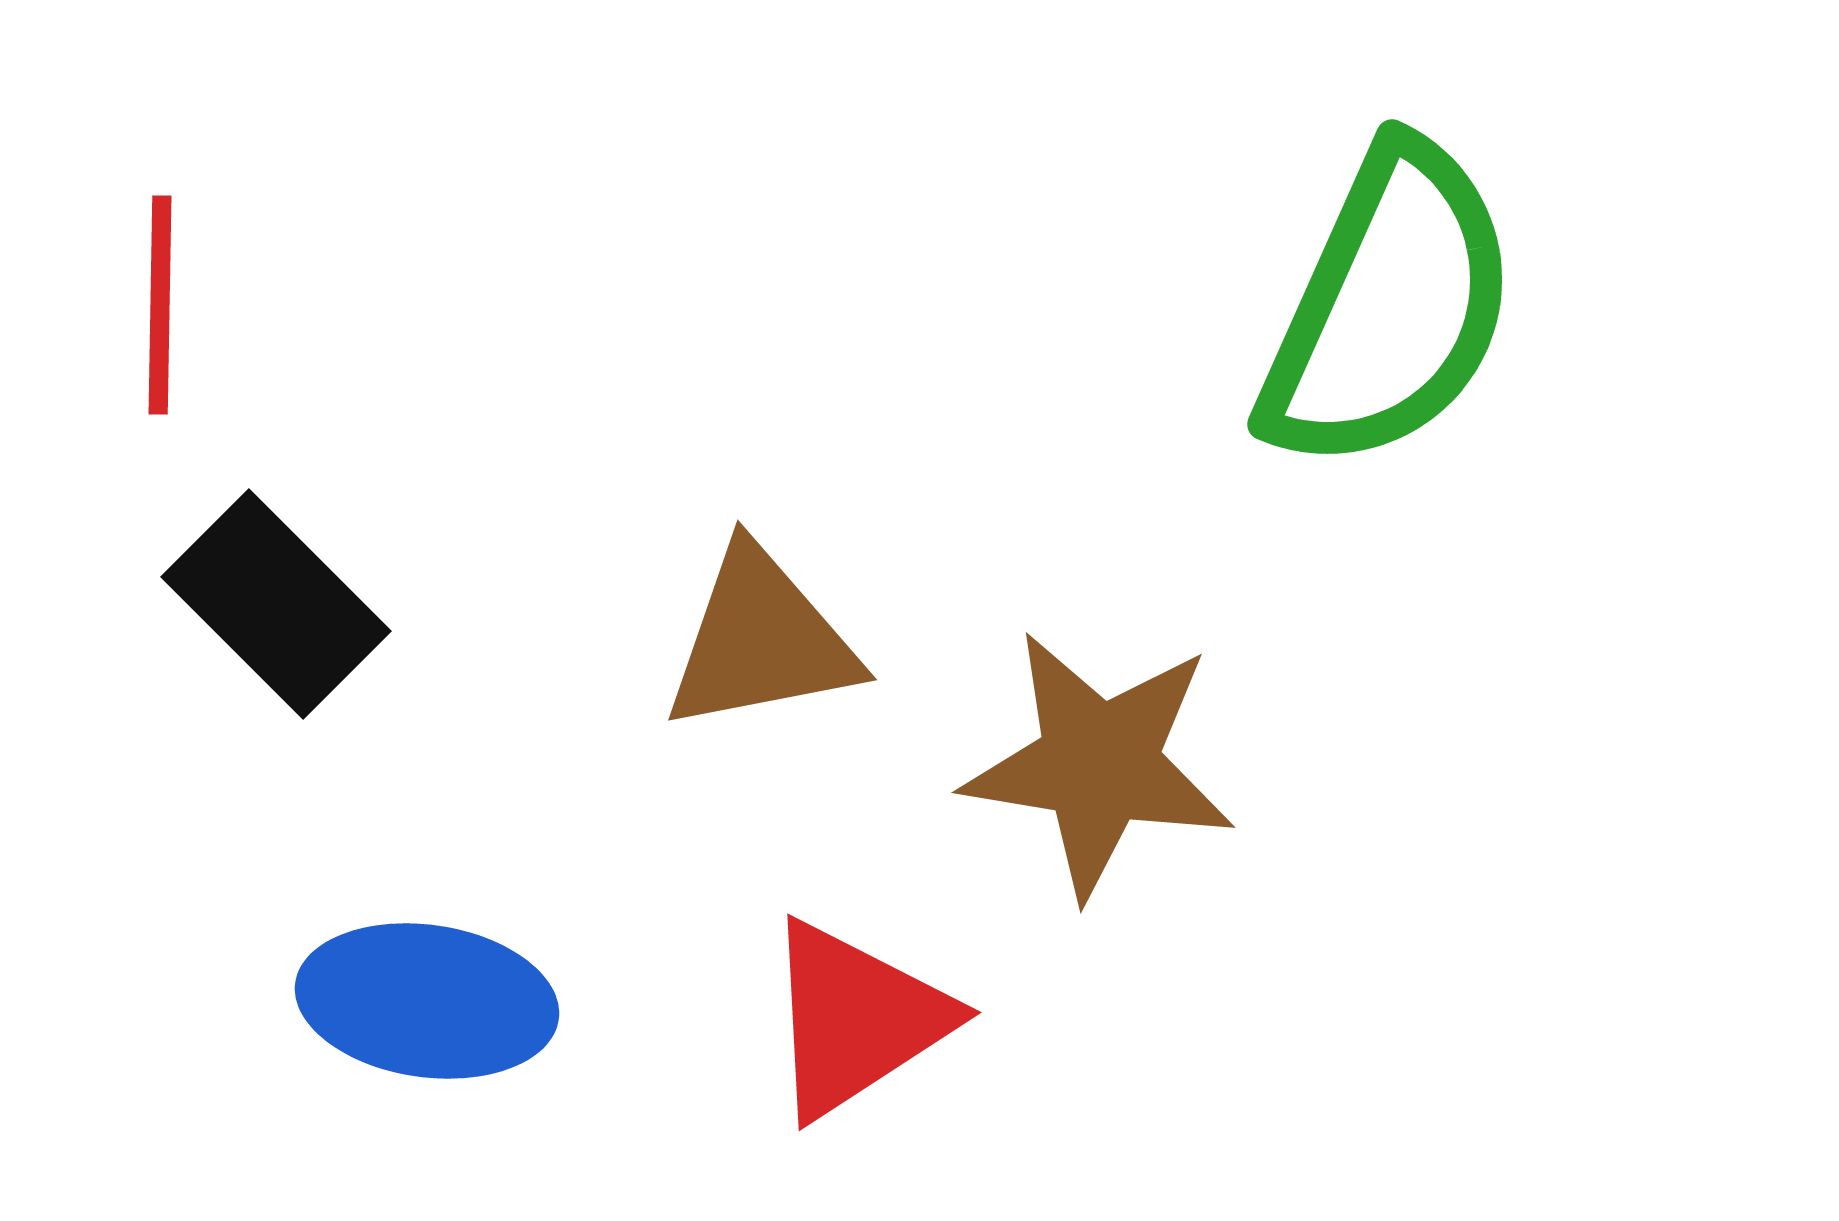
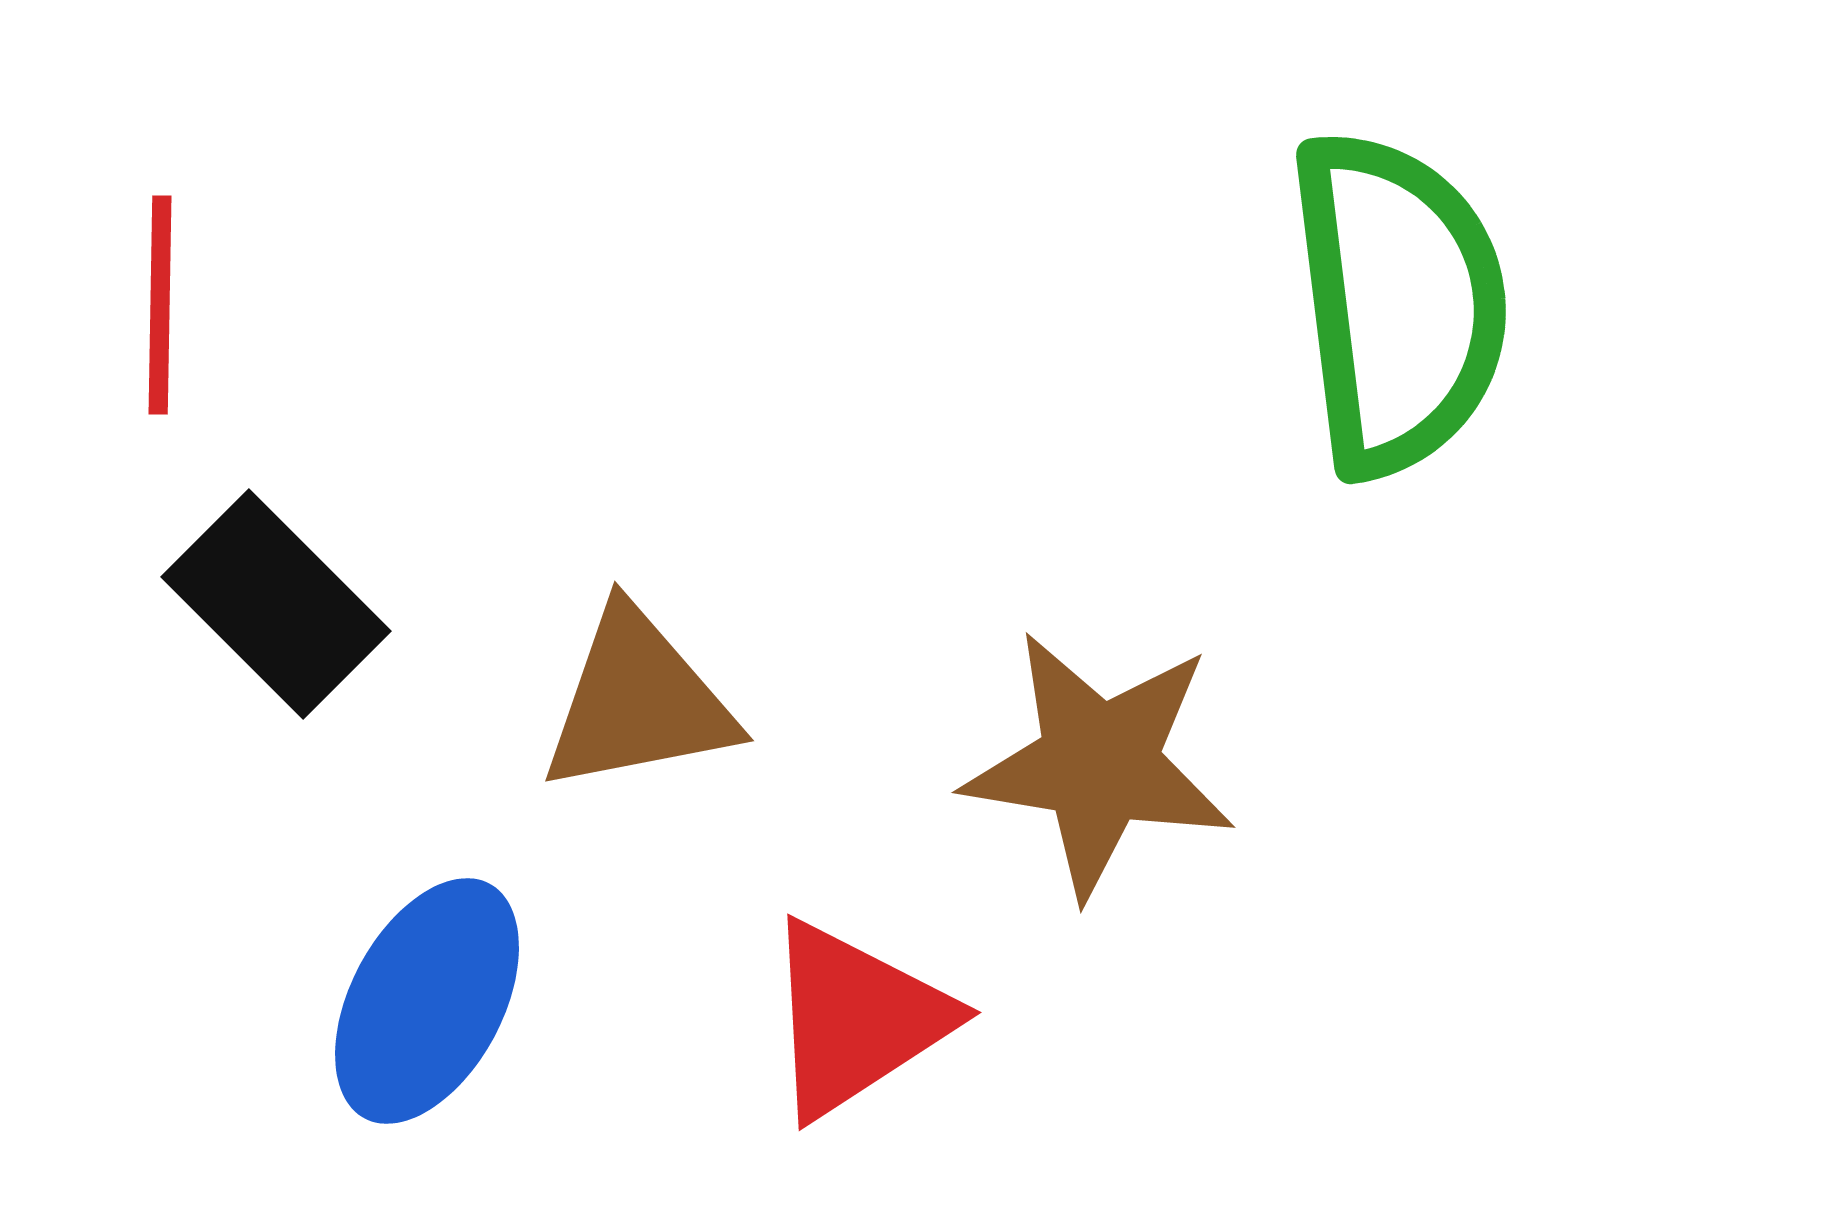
green semicircle: moved 9 px right, 4 px up; rotated 31 degrees counterclockwise
brown triangle: moved 123 px left, 61 px down
blue ellipse: rotated 70 degrees counterclockwise
